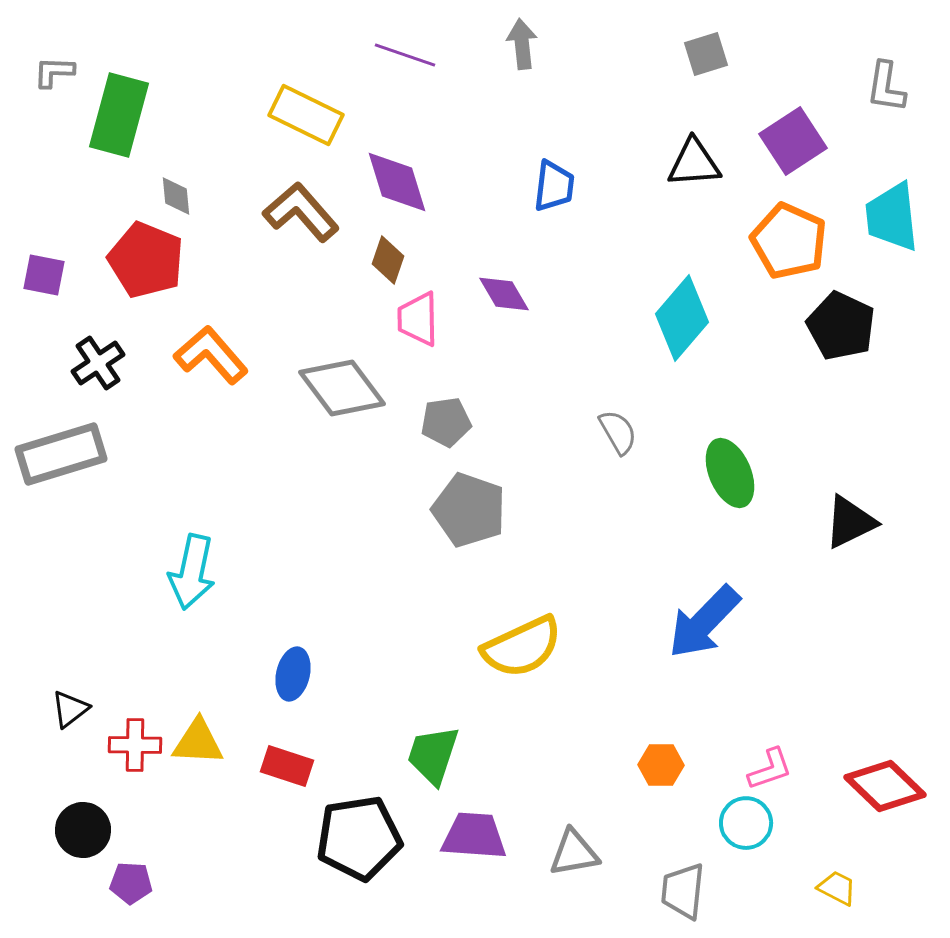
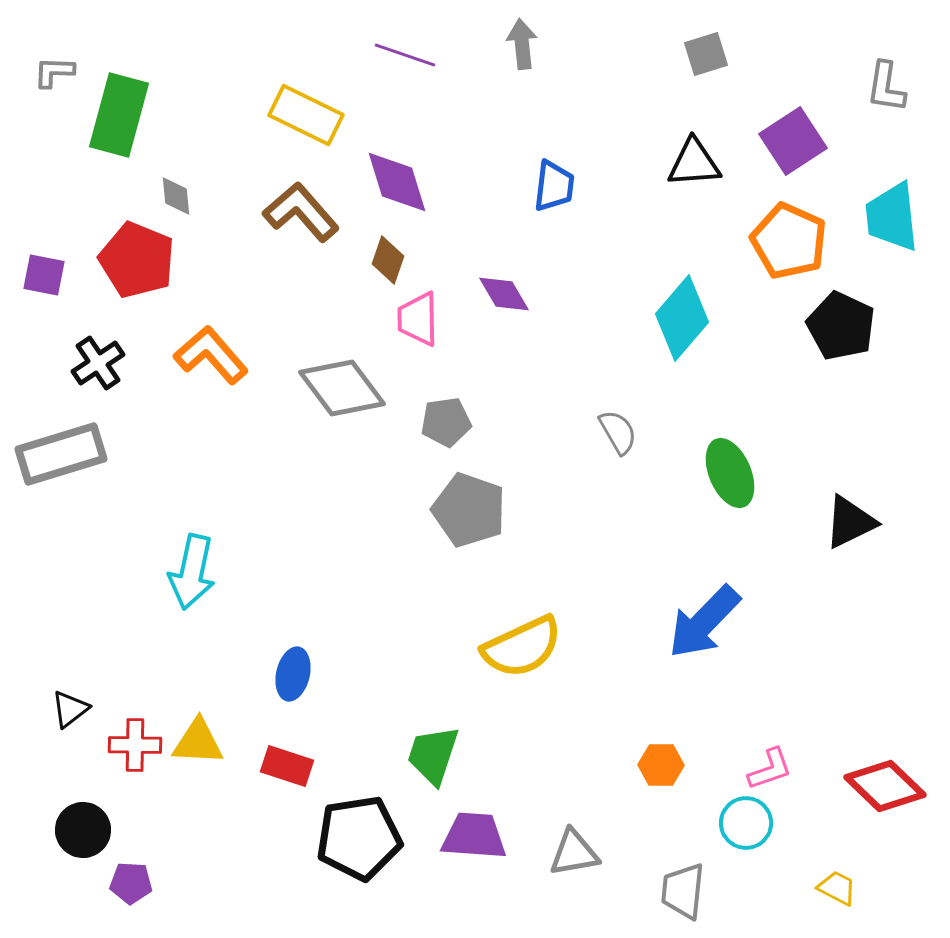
red pentagon at (146, 260): moved 9 px left
